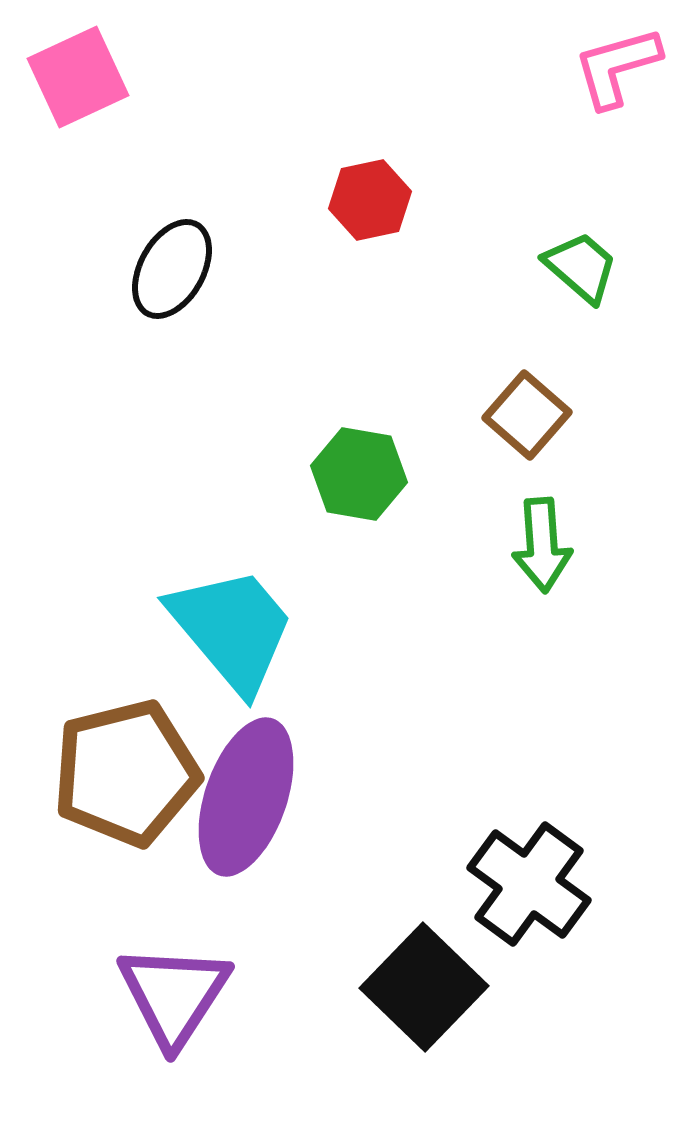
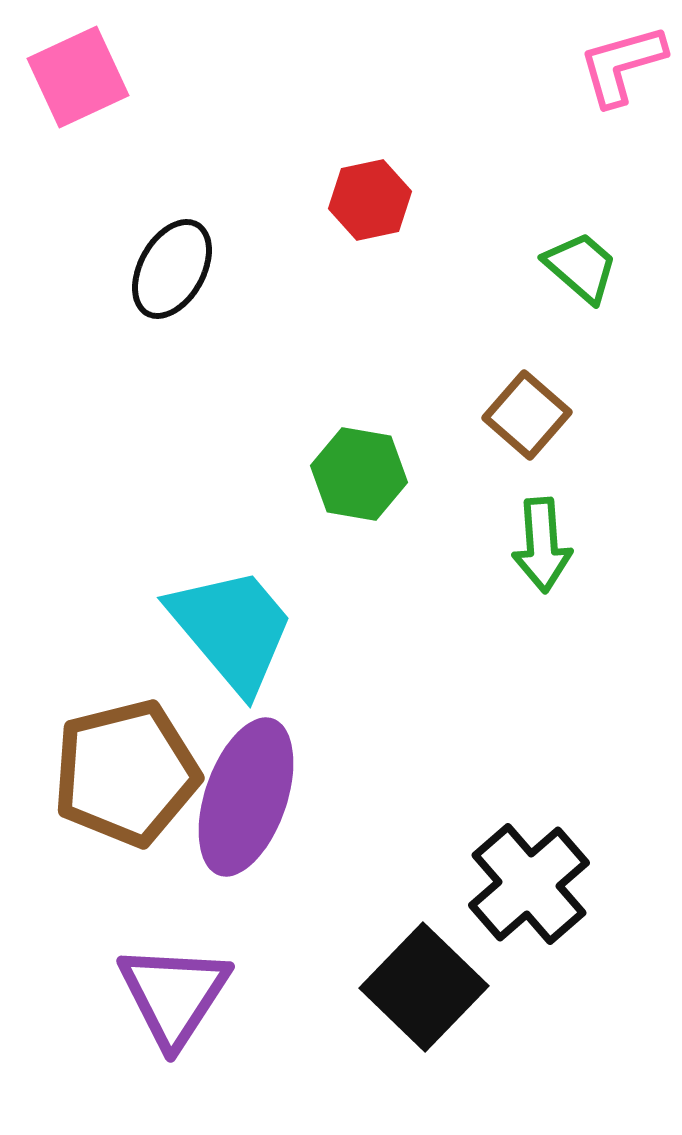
pink L-shape: moved 5 px right, 2 px up
black cross: rotated 13 degrees clockwise
